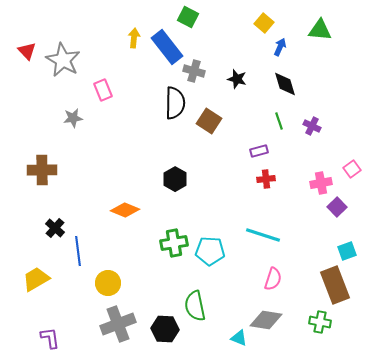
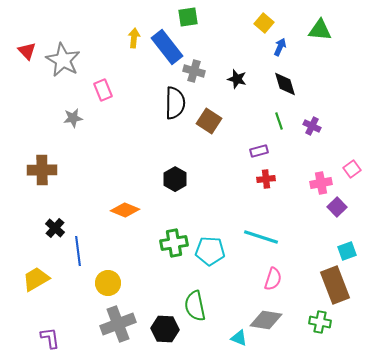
green square at (188, 17): rotated 35 degrees counterclockwise
cyan line at (263, 235): moved 2 px left, 2 px down
